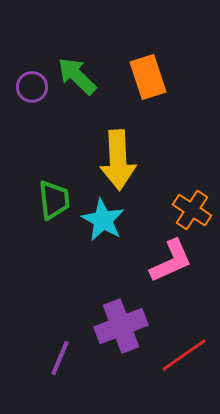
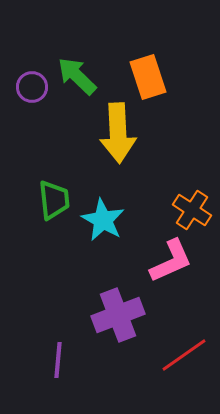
yellow arrow: moved 27 px up
purple cross: moved 3 px left, 11 px up
purple line: moved 2 px left, 2 px down; rotated 18 degrees counterclockwise
